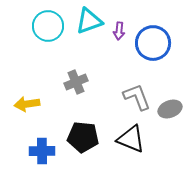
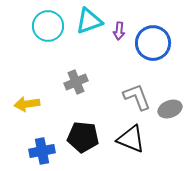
blue cross: rotated 10 degrees counterclockwise
